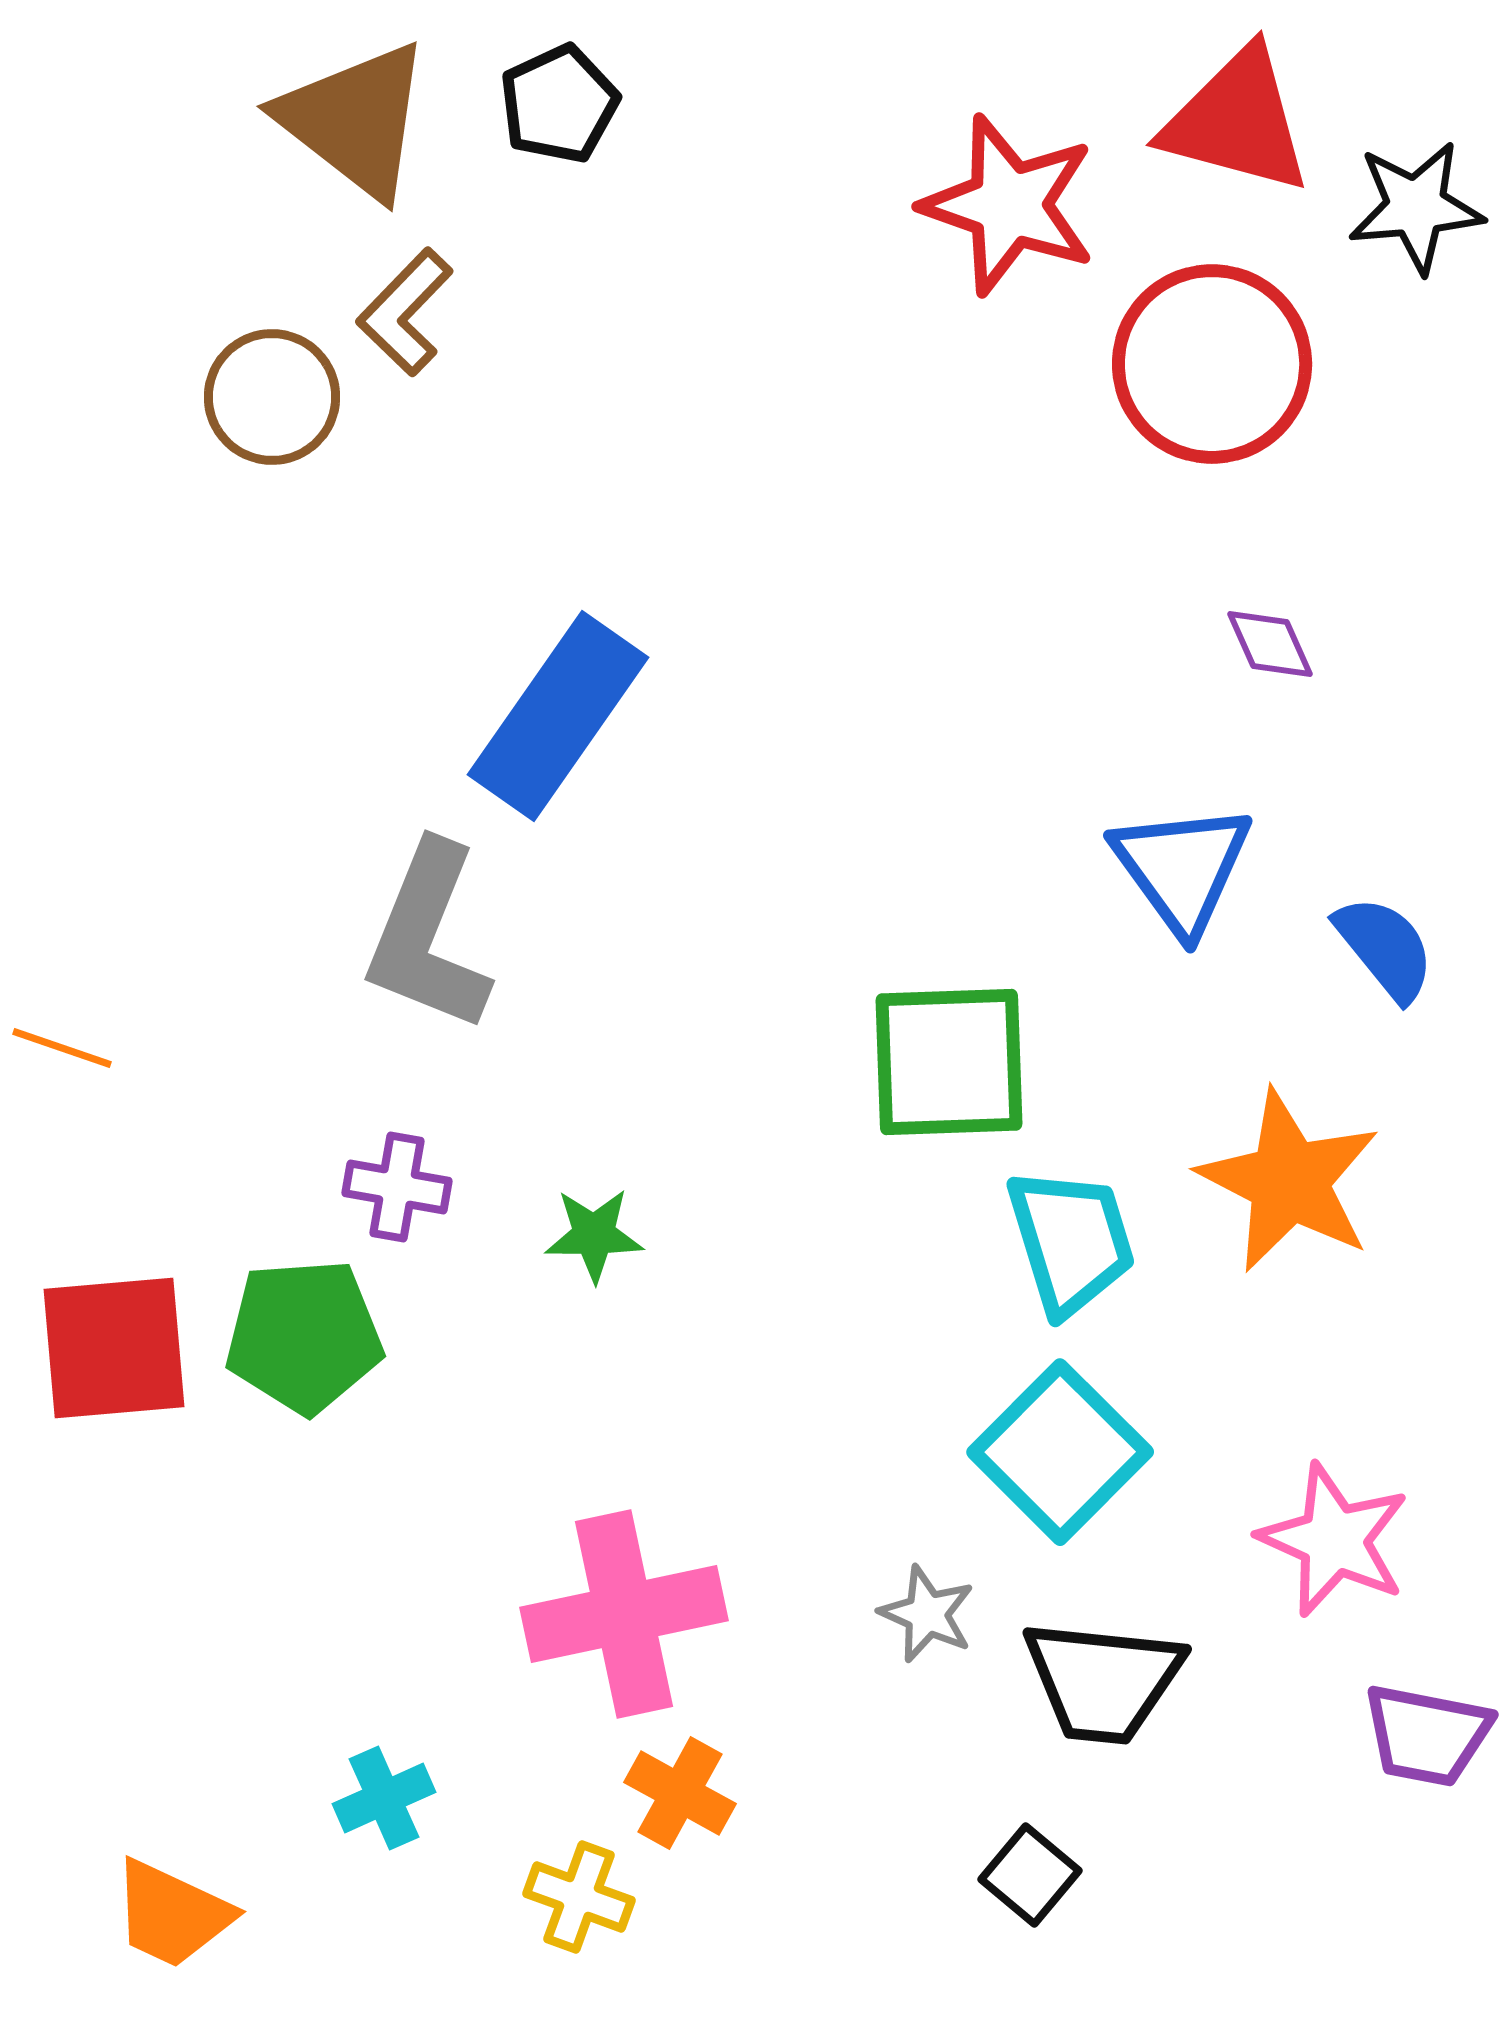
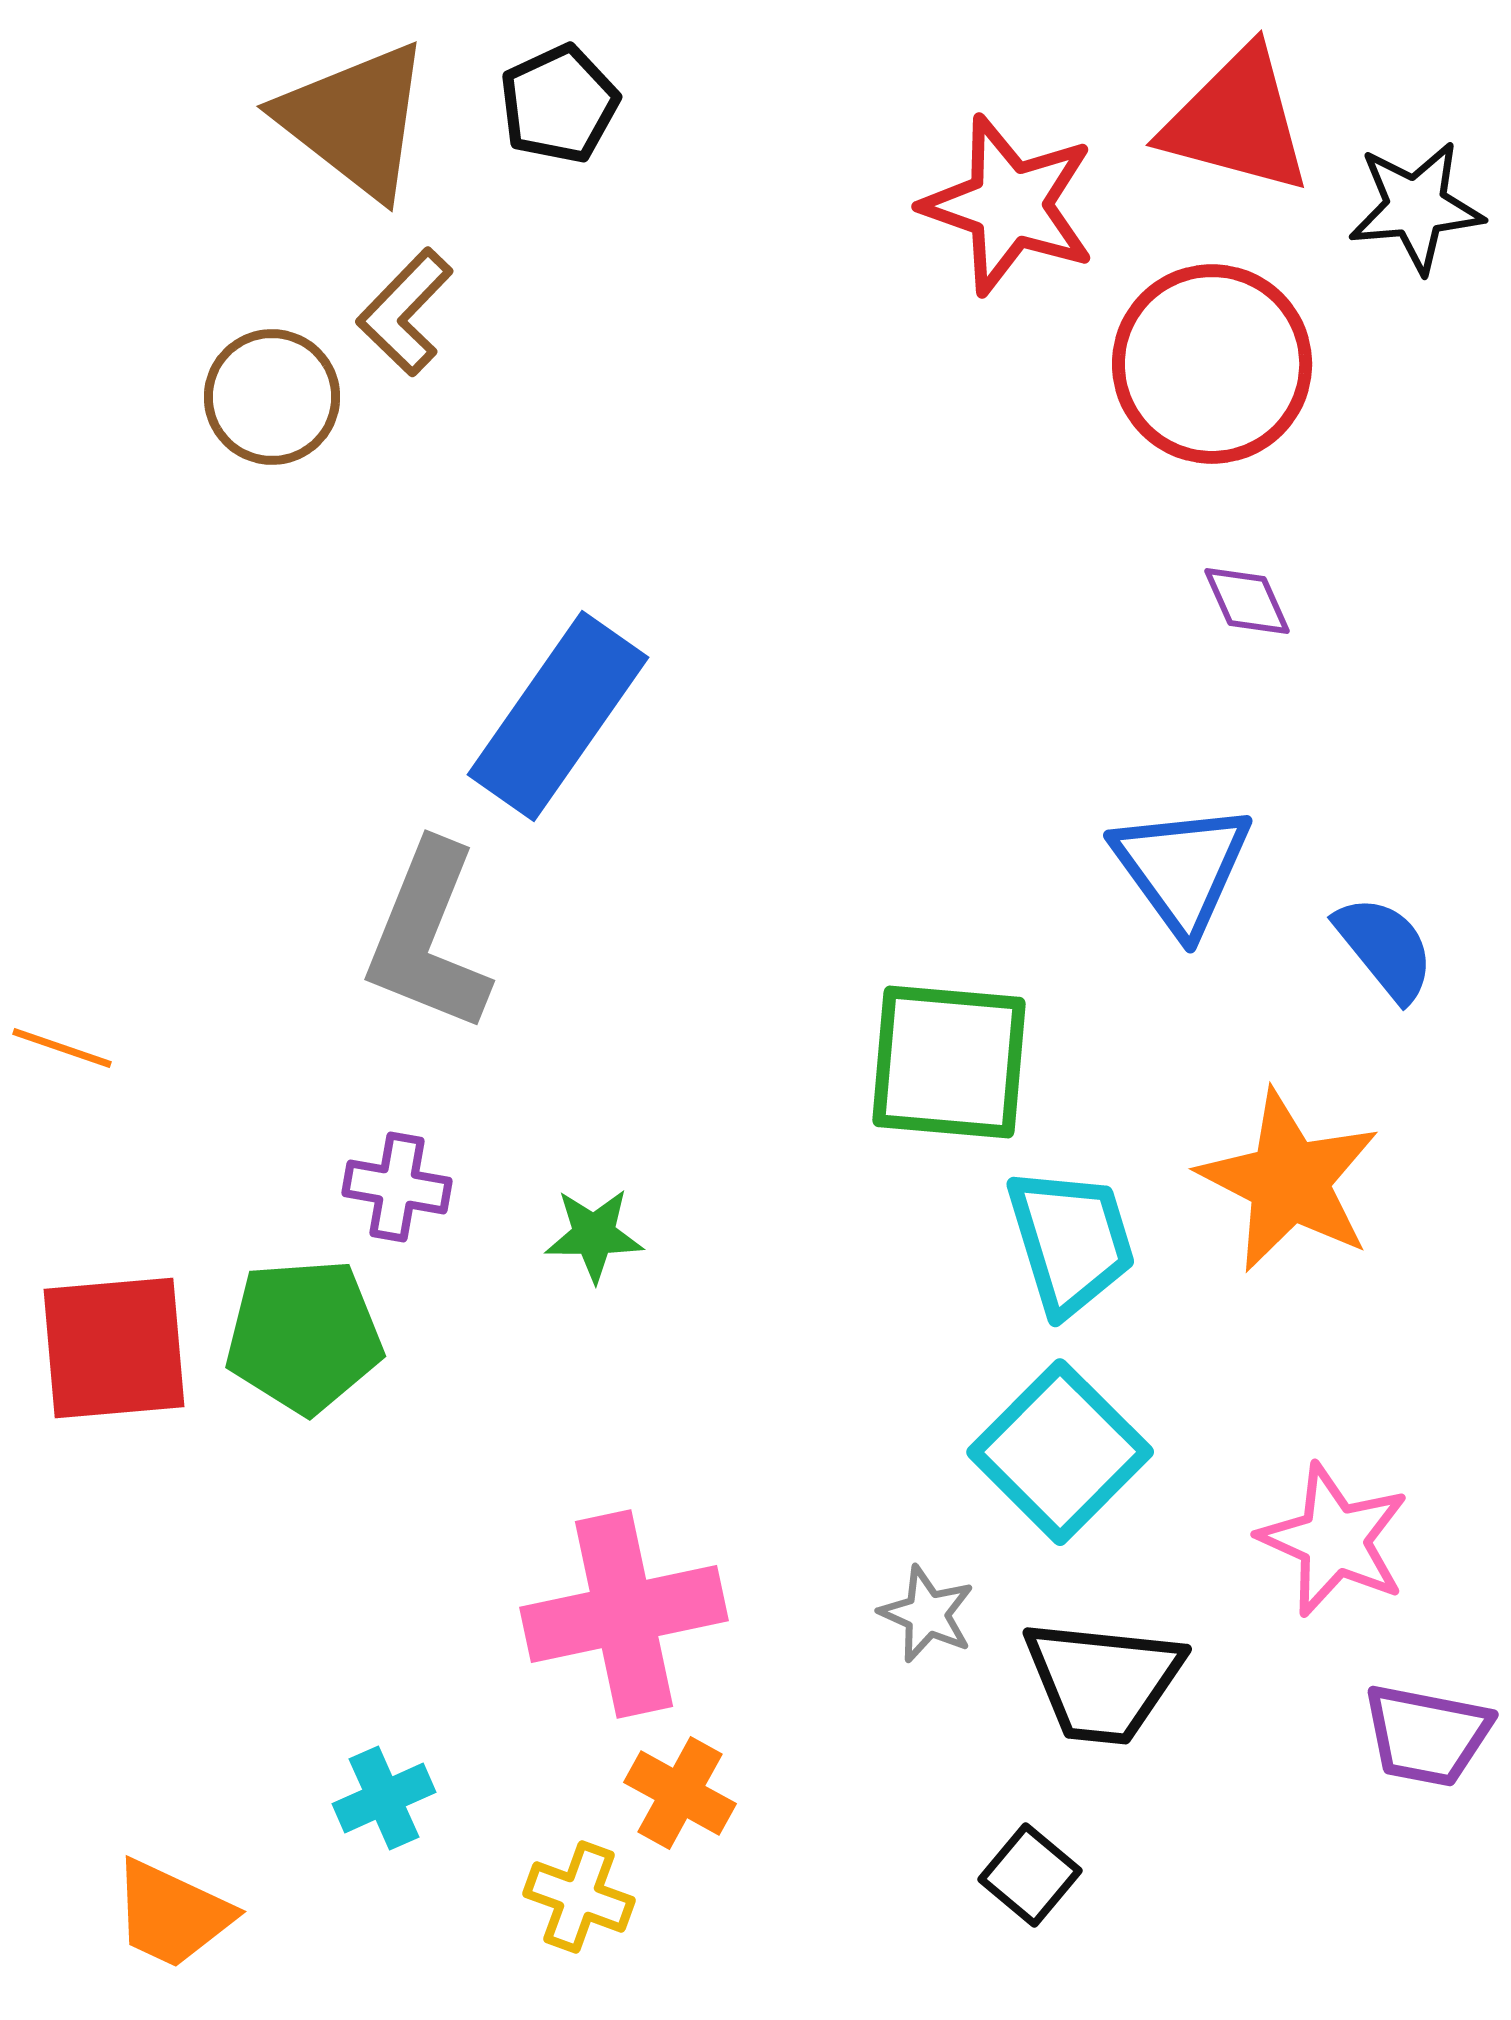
purple diamond: moved 23 px left, 43 px up
green square: rotated 7 degrees clockwise
